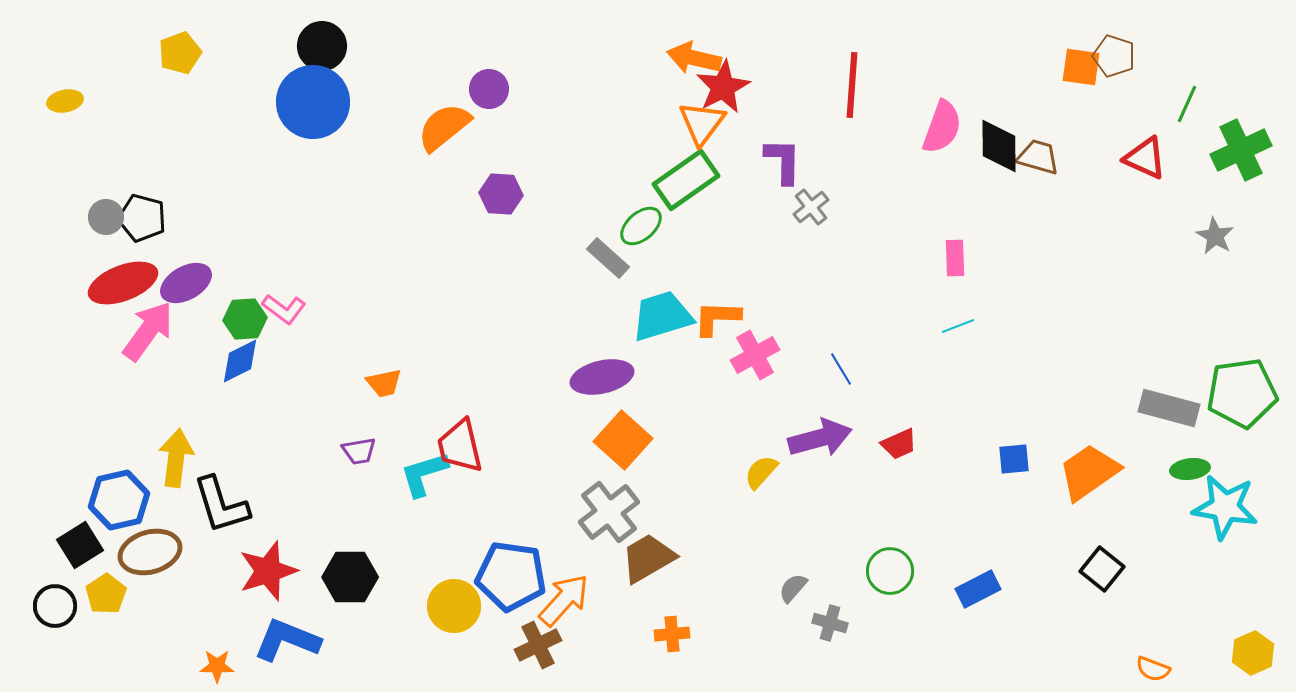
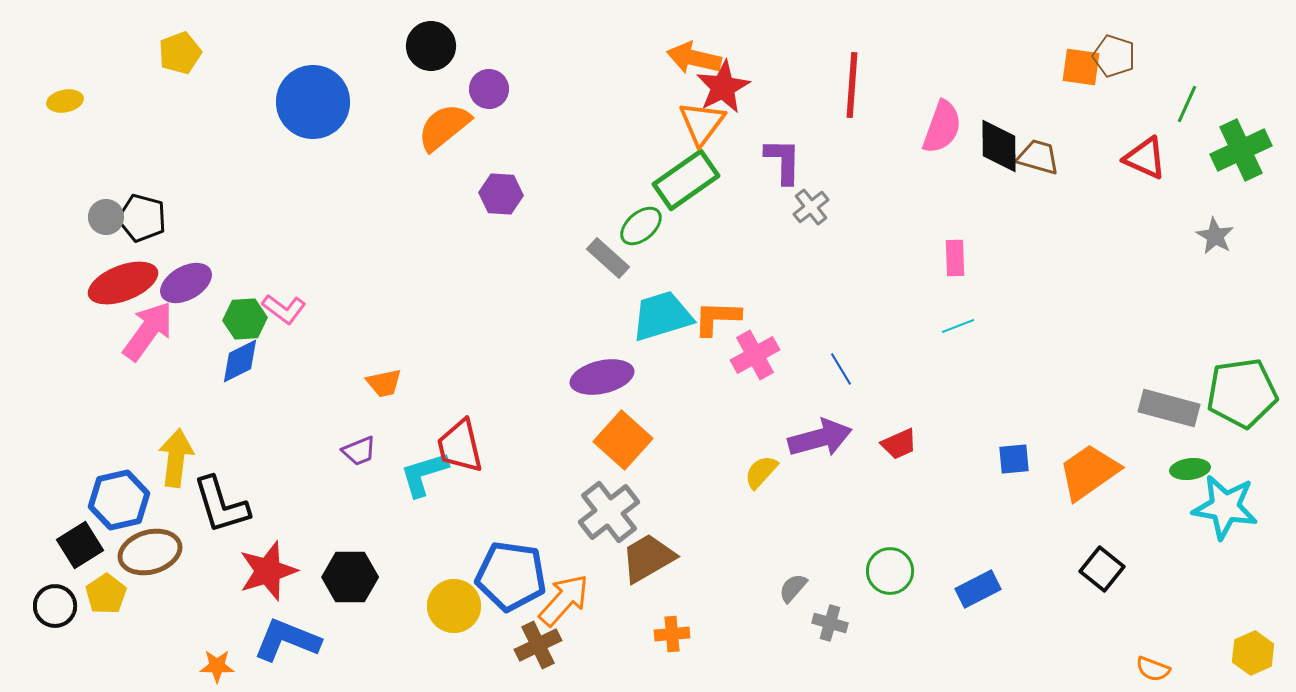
black circle at (322, 46): moved 109 px right
purple trapezoid at (359, 451): rotated 12 degrees counterclockwise
